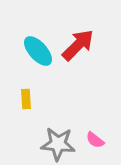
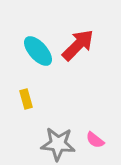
yellow rectangle: rotated 12 degrees counterclockwise
